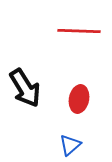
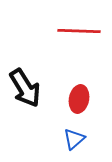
blue triangle: moved 4 px right, 6 px up
